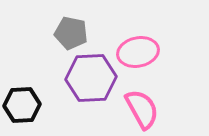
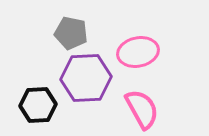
purple hexagon: moved 5 px left
black hexagon: moved 16 px right
